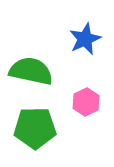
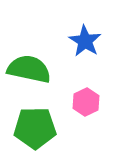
blue star: moved 2 px down; rotated 16 degrees counterclockwise
green semicircle: moved 2 px left, 2 px up
